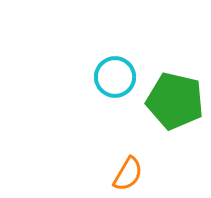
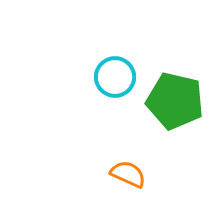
orange semicircle: rotated 96 degrees counterclockwise
